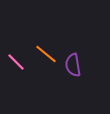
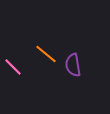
pink line: moved 3 px left, 5 px down
